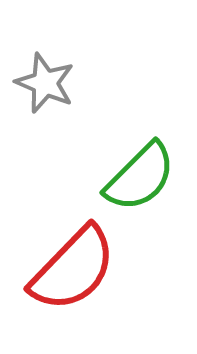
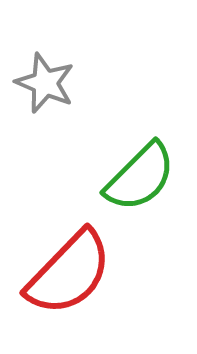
red semicircle: moved 4 px left, 4 px down
